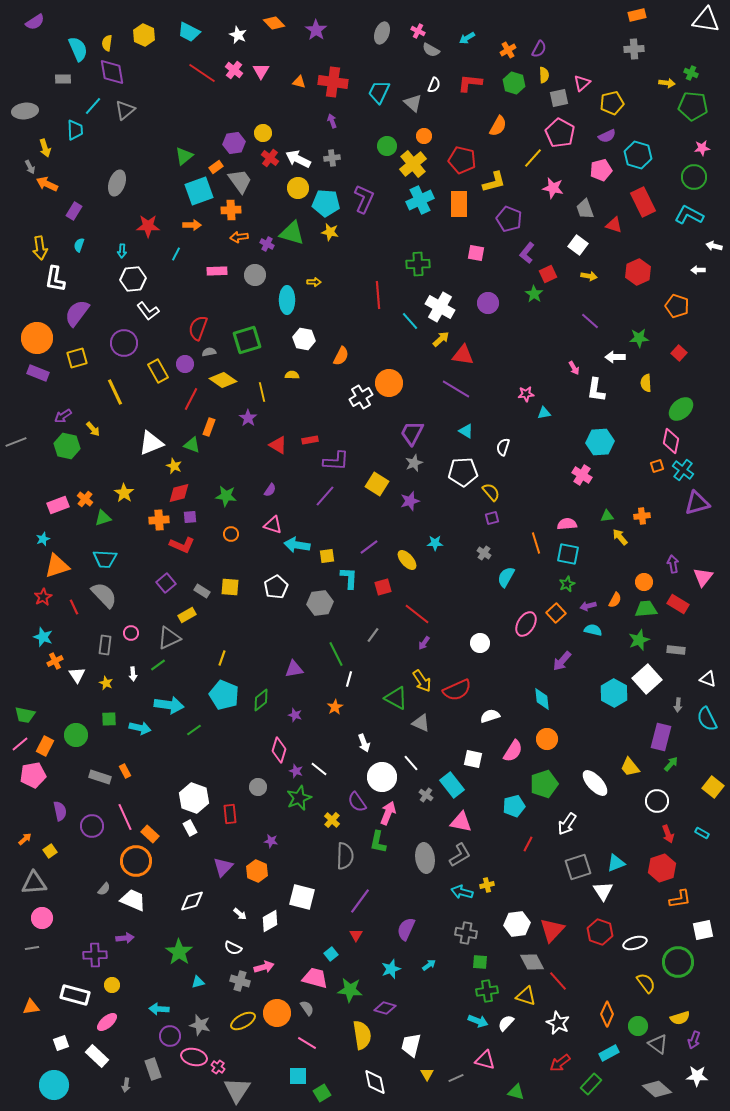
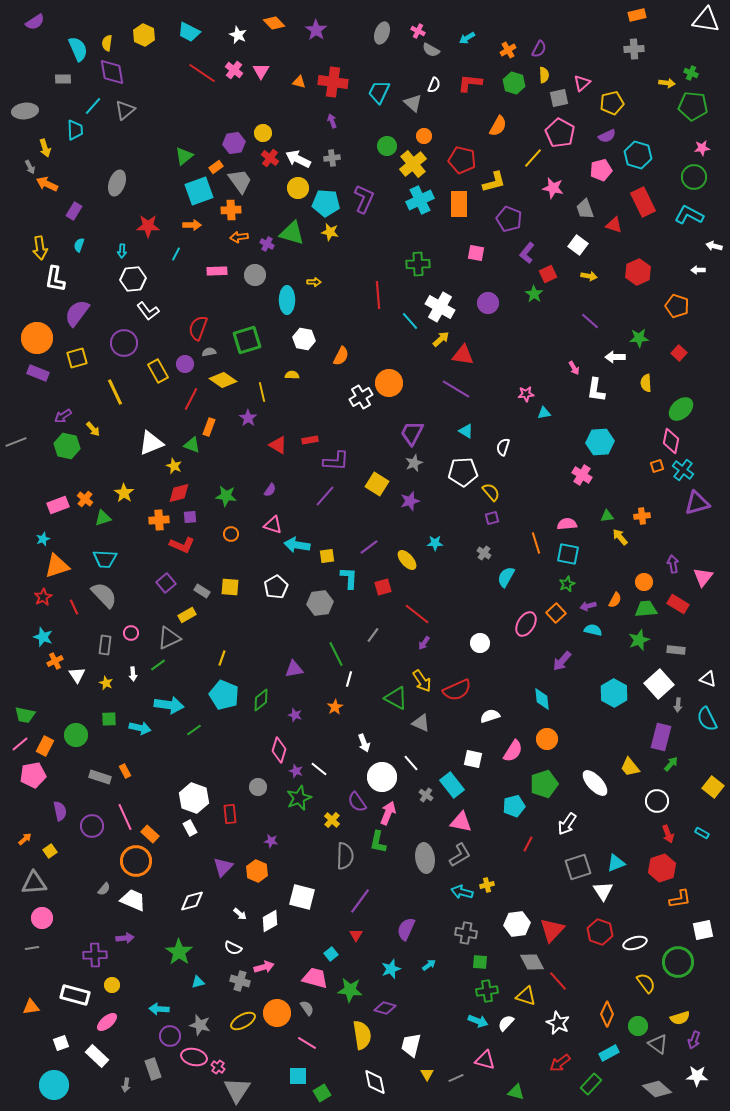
white square at (647, 679): moved 12 px right, 5 px down
